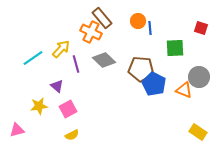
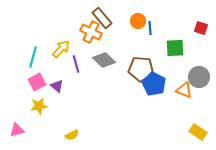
cyan line: moved 1 px up; rotated 40 degrees counterclockwise
pink square: moved 31 px left, 27 px up
